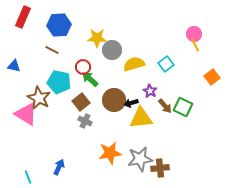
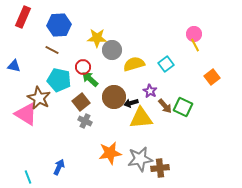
cyan pentagon: moved 2 px up
brown circle: moved 3 px up
